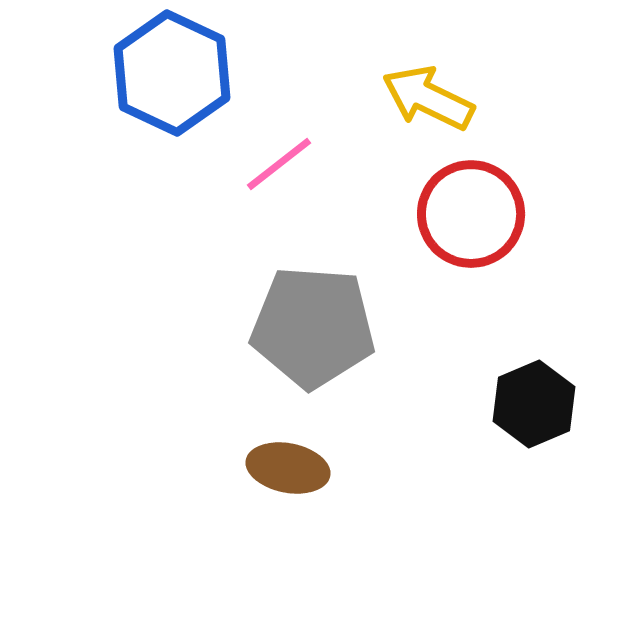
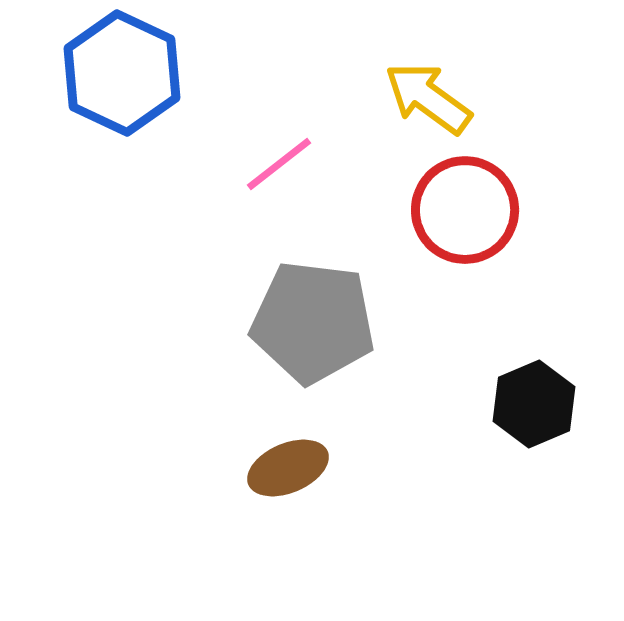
blue hexagon: moved 50 px left
yellow arrow: rotated 10 degrees clockwise
red circle: moved 6 px left, 4 px up
gray pentagon: moved 5 px up; rotated 3 degrees clockwise
brown ellipse: rotated 34 degrees counterclockwise
